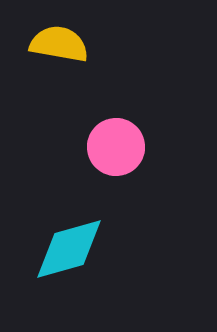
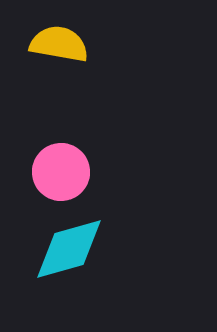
pink circle: moved 55 px left, 25 px down
